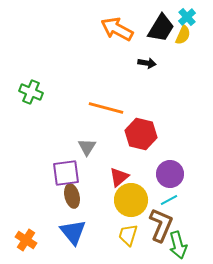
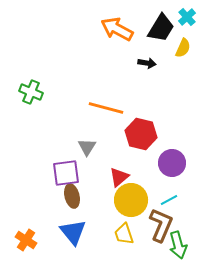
yellow semicircle: moved 13 px down
purple circle: moved 2 px right, 11 px up
yellow trapezoid: moved 4 px left, 1 px up; rotated 35 degrees counterclockwise
